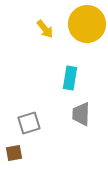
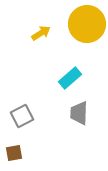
yellow arrow: moved 4 px left, 4 px down; rotated 84 degrees counterclockwise
cyan rectangle: rotated 40 degrees clockwise
gray trapezoid: moved 2 px left, 1 px up
gray square: moved 7 px left, 7 px up; rotated 10 degrees counterclockwise
